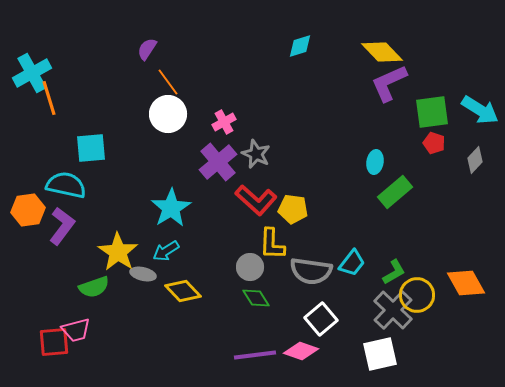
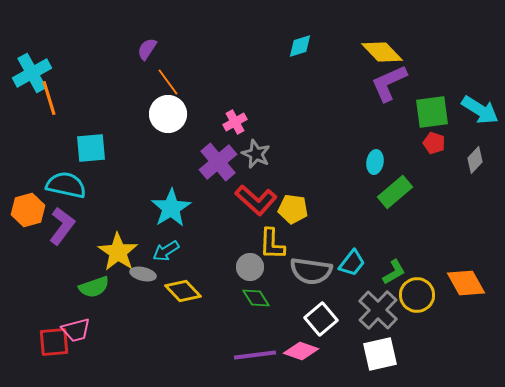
pink cross at (224, 122): moved 11 px right
orange hexagon at (28, 210): rotated 8 degrees counterclockwise
gray cross at (393, 310): moved 15 px left
